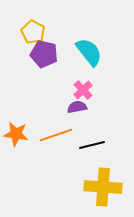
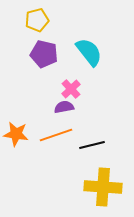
yellow pentagon: moved 4 px right, 12 px up; rotated 30 degrees clockwise
pink cross: moved 12 px left, 1 px up
purple semicircle: moved 13 px left
